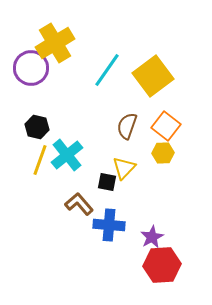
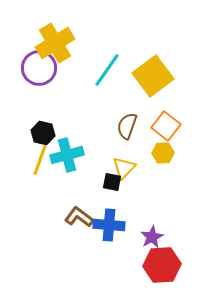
purple circle: moved 8 px right
black hexagon: moved 6 px right, 6 px down
cyan cross: rotated 24 degrees clockwise
black square: moved 5 px right
brown L-shape: moved 13 px down; rotated 12 degrees counterclockwise
